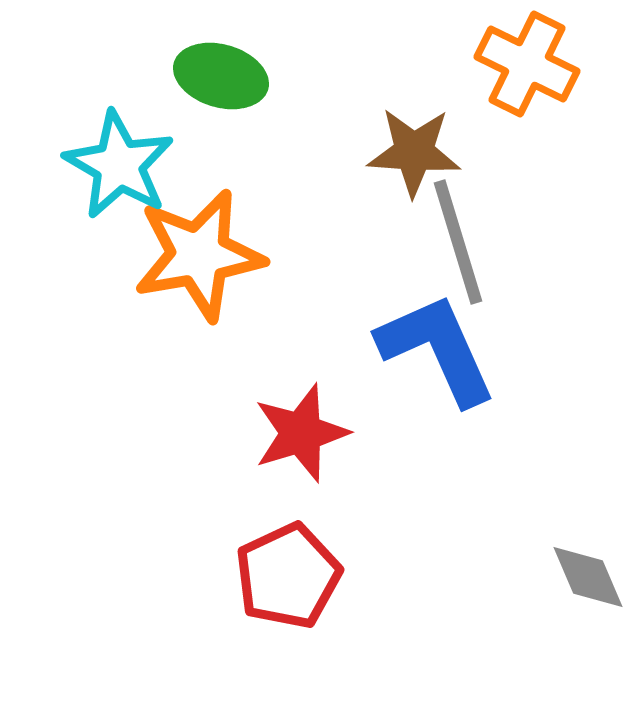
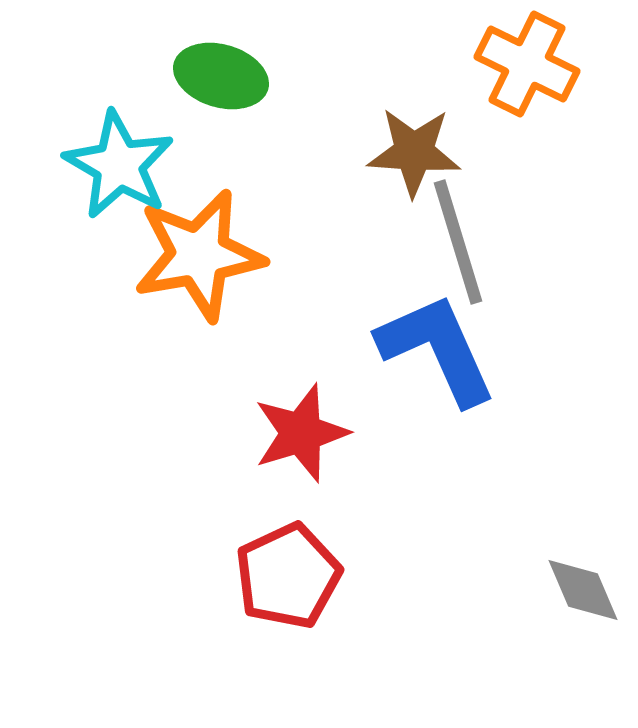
gray diamond: moved 5 px left, 13 px down
